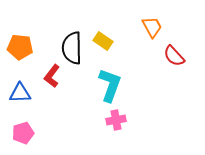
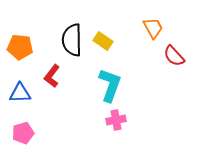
orange trapezoid: moved 1 px right, 1 px down
black semicircle: moved 8 px up
